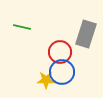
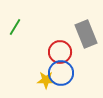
green line: moved 7 px left; rotated 72 degrees counterclockwise
gray rectangle: rotated 40 degrees counterclockwise
blue circle: moved 1 px left, 1 px down
